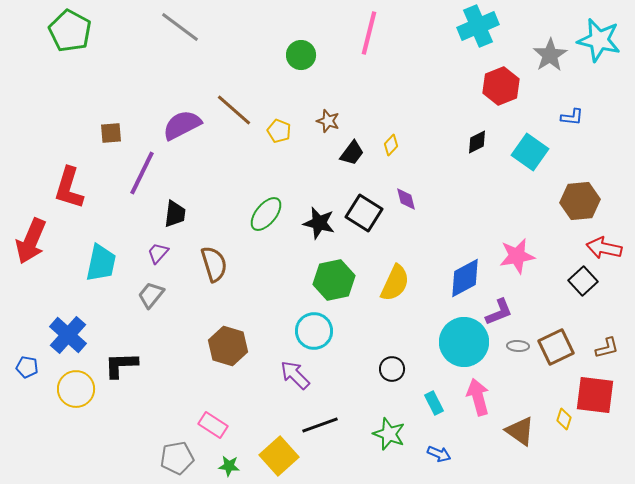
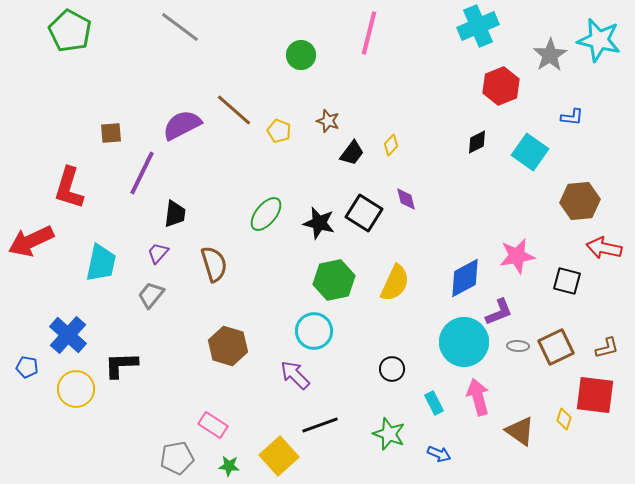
red arrow at (31, 241): rotated 42 degrees clockwise
black square at (583, 281): moved 16 px left; rotated 32 degrees counterclockwise
